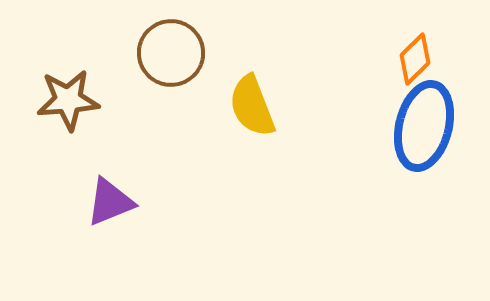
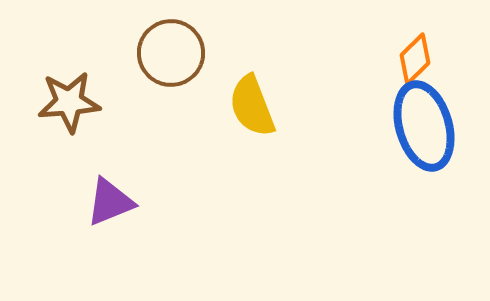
brown star: moved 1 px right, 2 px down
blue ellipse: rotated 30 degrees counterclockwise
